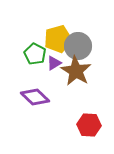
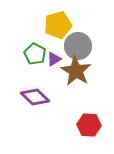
yellow pentagon: moved 14 px up
purple triangle: moved 4 px up
